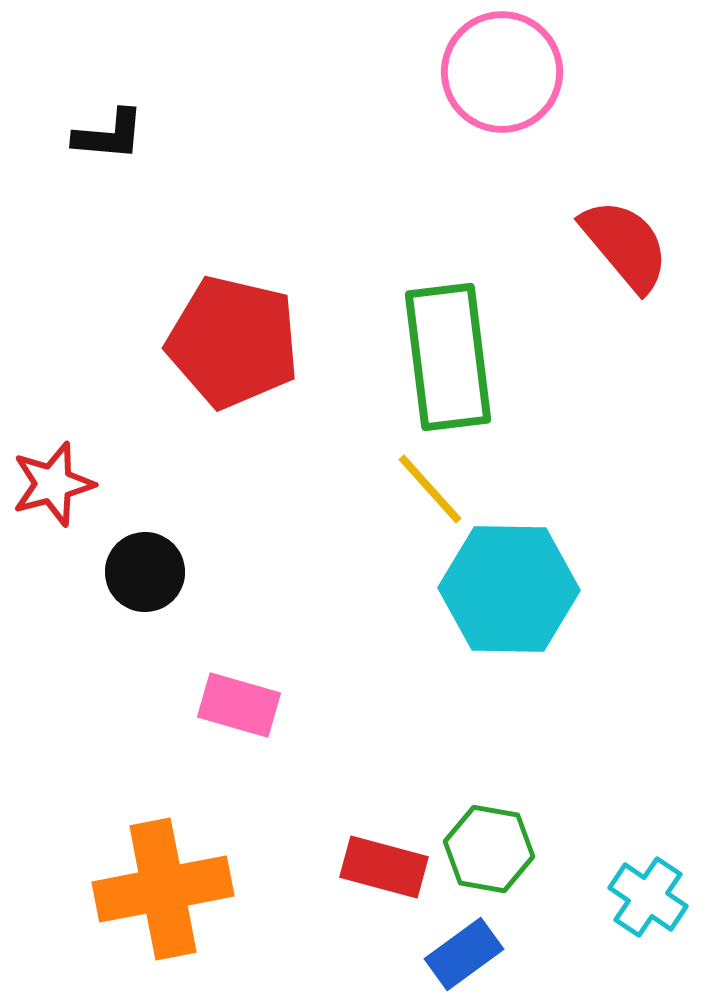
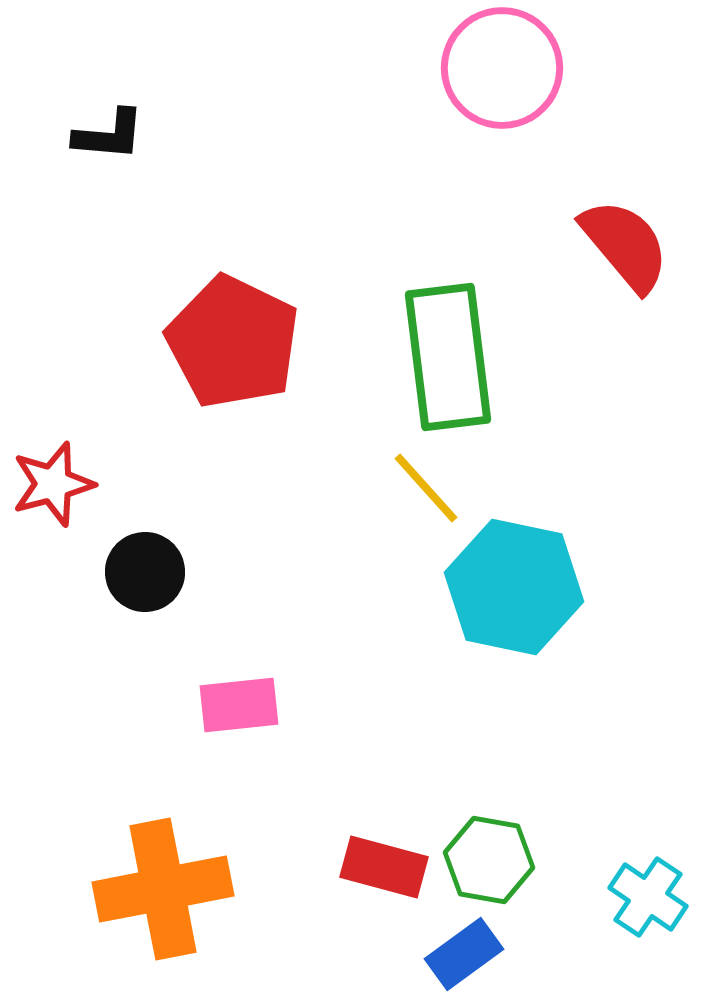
pink circle: moved 4 px up
red pentagon: rotated 13 degrees clockwise
yellow line: moved 4 px left, 1 px up
cyan hexagon: moved 5 px right, 2 px up; rotated 11 degrees clockwise
pink rectangle: rotated 22 degrees counterclockwise
green hexagon: moved 11 px down
